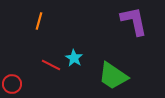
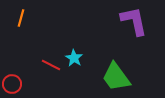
orange line: moved 18 px left, 3 px up
green trapezoid: moved 3 px right, 1 px down; rotated 20 degrees clockwise
